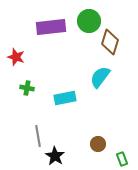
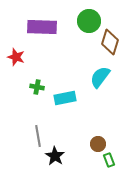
purple rectangle: moved 9 px left; rotated 8 degrees clockwise
green cross: moved 10 px right, 1 px up
green rectangle: moved 13 px left, 1 px down
